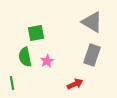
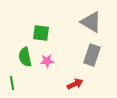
gray triangle: moved 1 px left
green square: moved 5 px right; rotated 18 degrees clockwise
pink star: rotated 24 degrees clockwise
